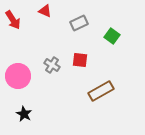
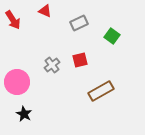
red square: rotated 21 degrees counterclockwise
gray cross: rotated 21 degrees clockwise
pink circle: moved 1 px left, 6 px down
